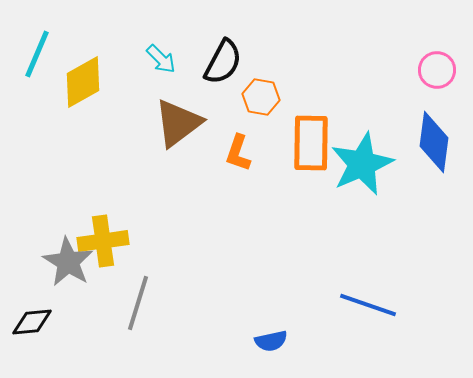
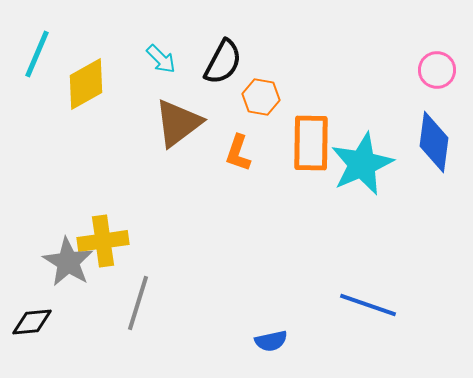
yellow diamond: moved 3 px right, 2 px down
